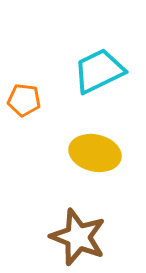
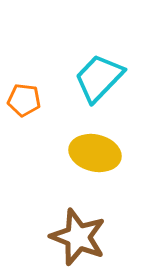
cyan trapezoid: moved 7 px down; rotated 20 degrees counterclockwise
